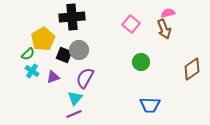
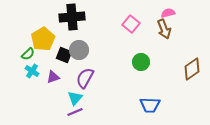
purple line: moved 1 px right, 2 px up
